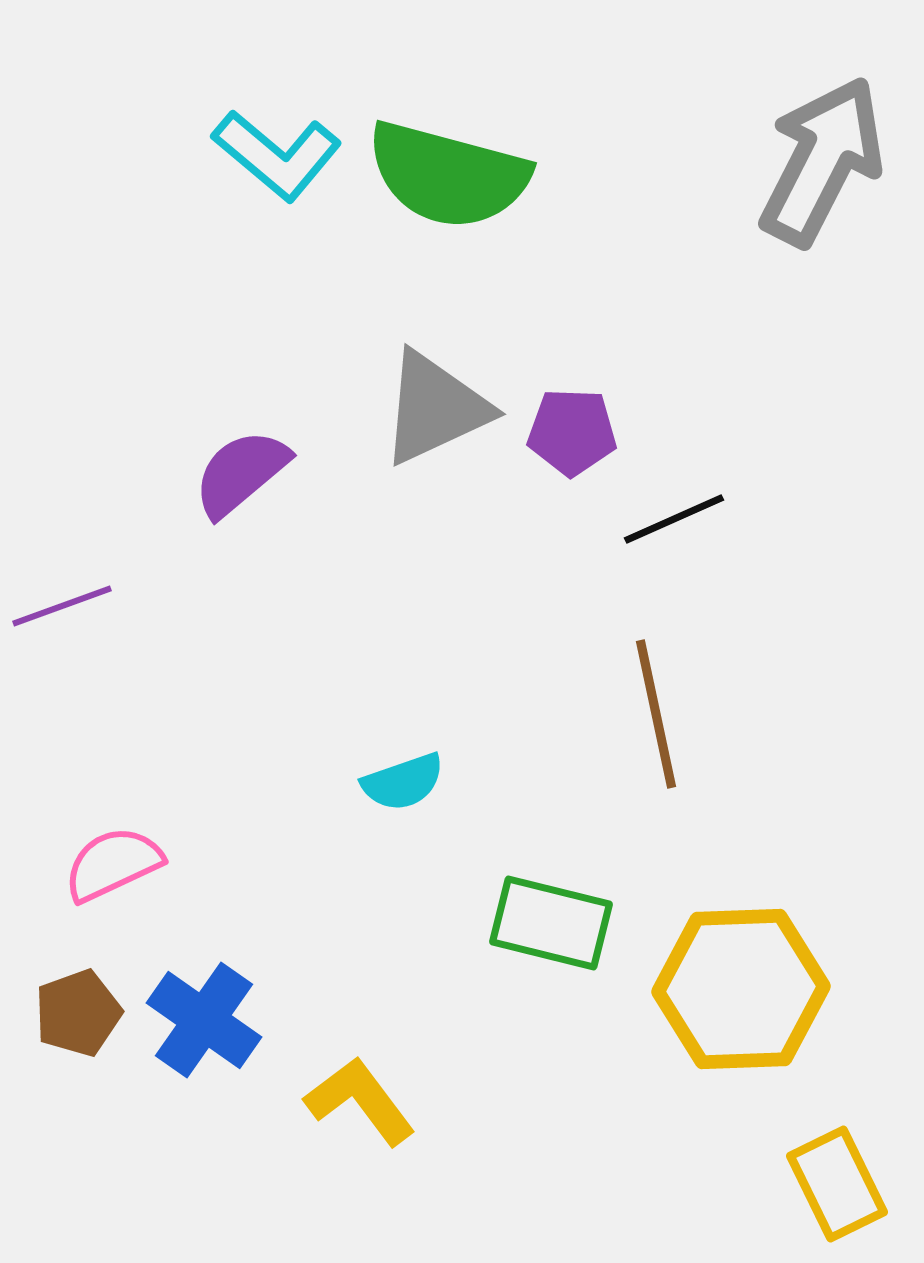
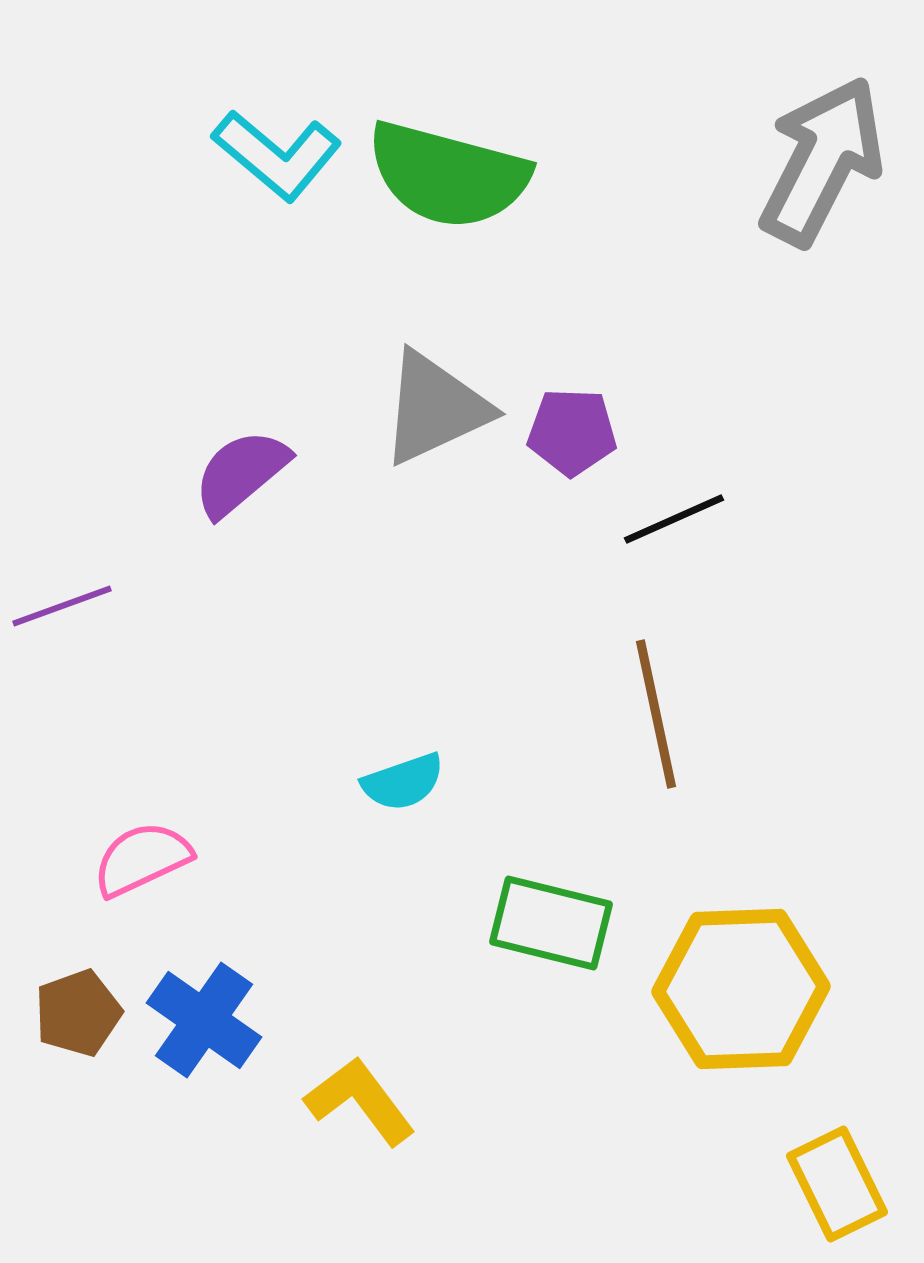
pink semicircle: moved 29 px right, 5 px up
